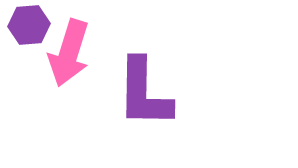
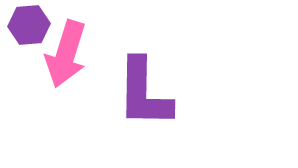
pink arrow: moved 3 px left, 1 px down
